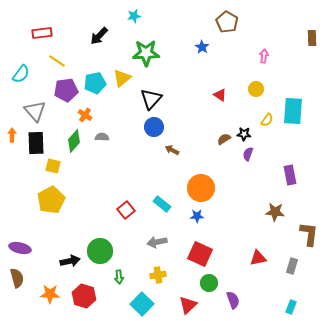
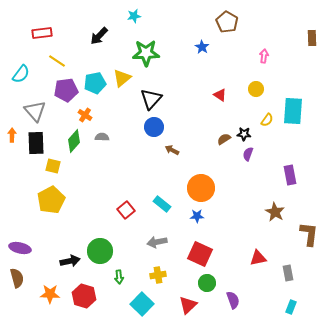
brown star at (275, 212): rotated 24 degrees clockwise
gray rectangle at (292, 266): moved 4 px left, 7 px down; rotated 28 degrees counterclockwise
green circle at (209, 283): moved 2 px left
